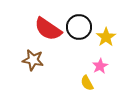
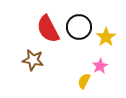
red semicircle: rotated 28 degrees clockwise
yellow semicircle: moved 3 px left, 2 px up; rotated 56 degrees clockwise
